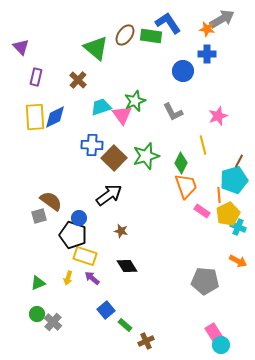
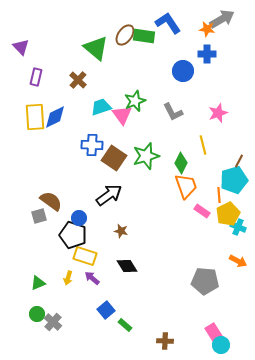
green rectangle at (151, 36): moved 7 px left
pink star at (218, 116): moved 3 px up
brown square at (114, 158): rotated 10 degrees counterclockwise
brown cross at (146, 341): moved 19 px right; rotated 28 degrees clockwise
